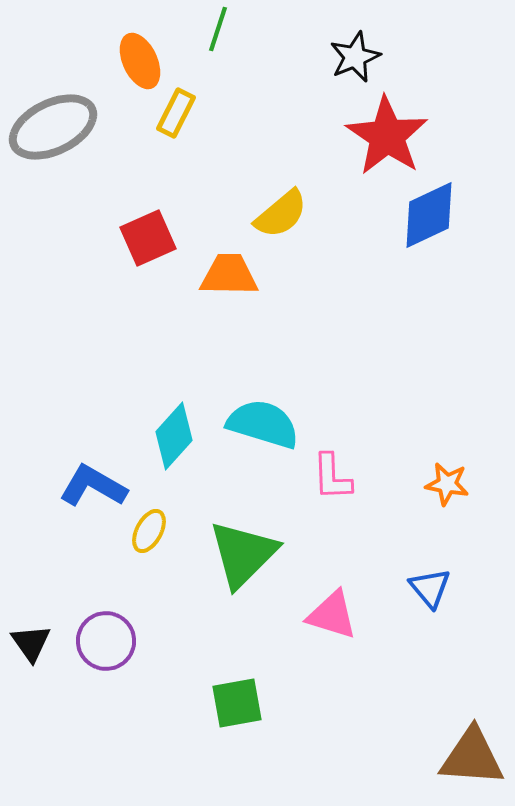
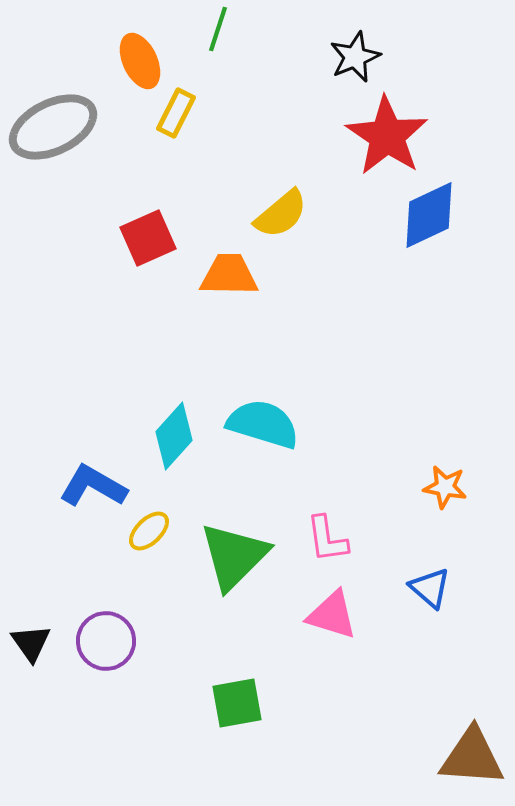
pink L-shape: moved 5 px left, 62 px down; rotated 6 degrees counterclockwise
orange star: moved 2 px left, 3 px down
yellow ellipse: rotated 18 degrees clockwise
green triangle: moved 9 px left, 2 px down
blue triangle: rotated 9 degrees counterclockwise
